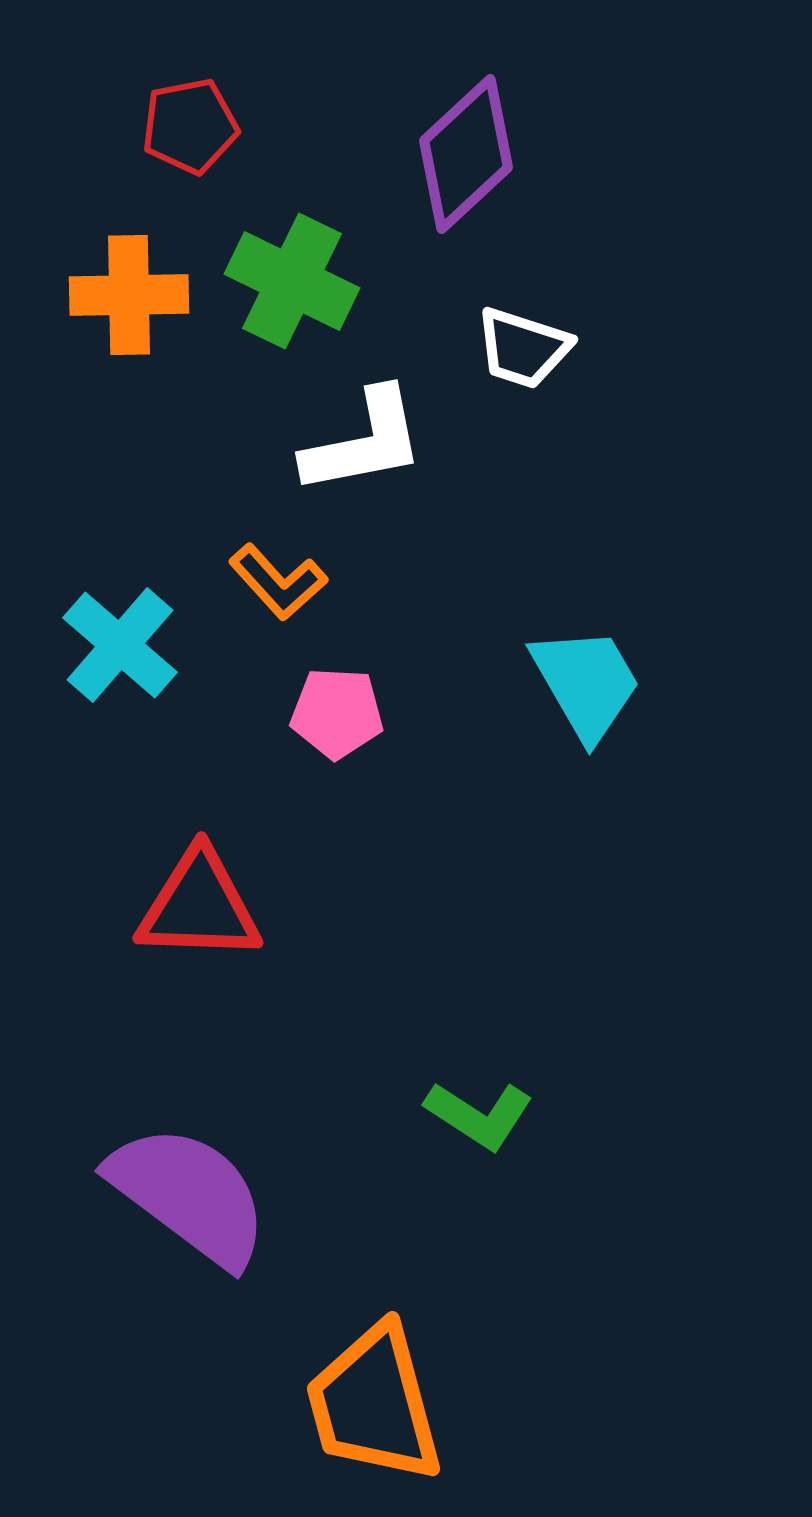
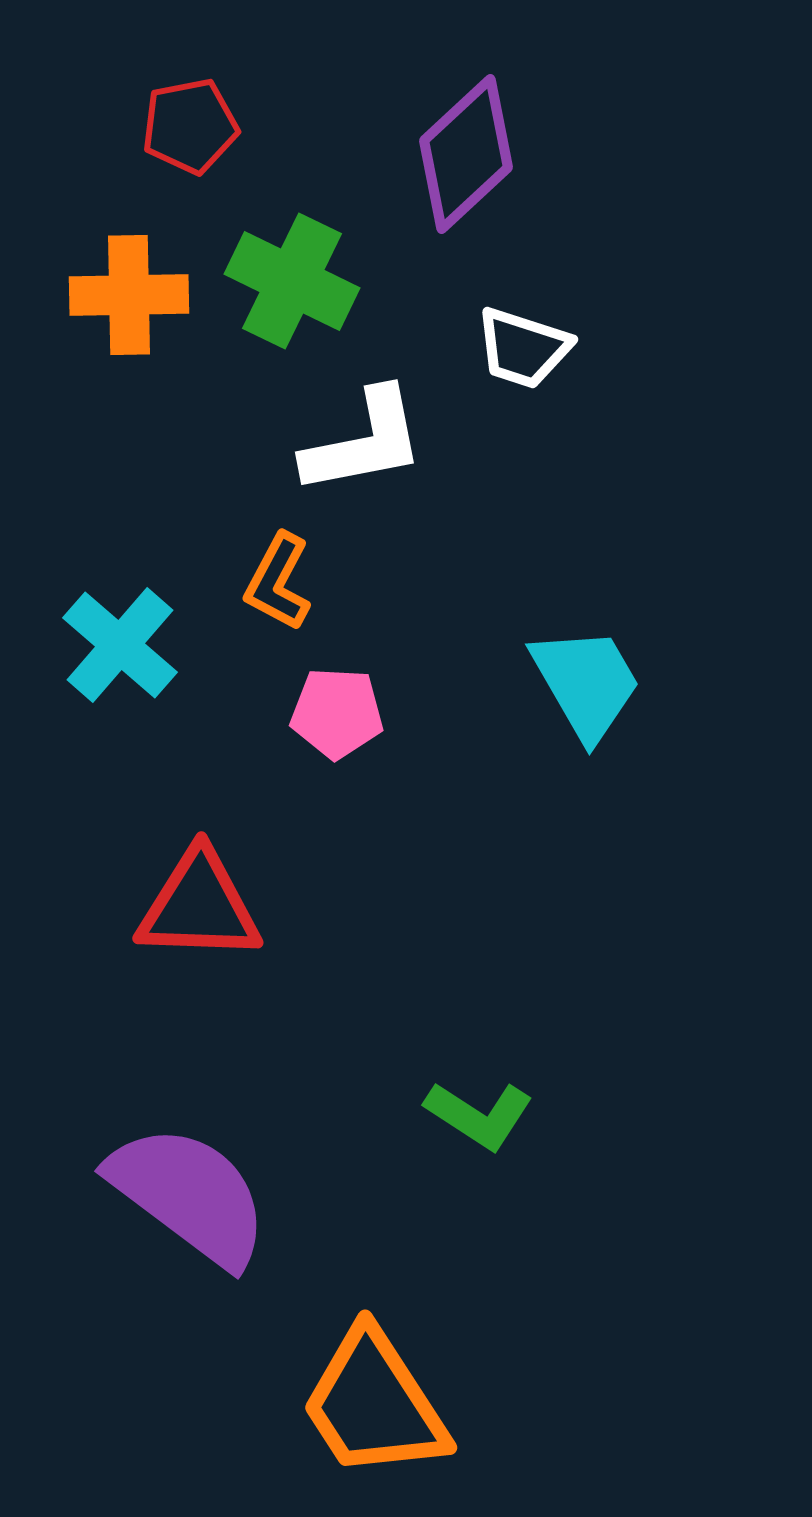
orange L-shape: rotated 70 degrees clockwise
orange trapezoid: rotated 18 degrees counterclockwise
